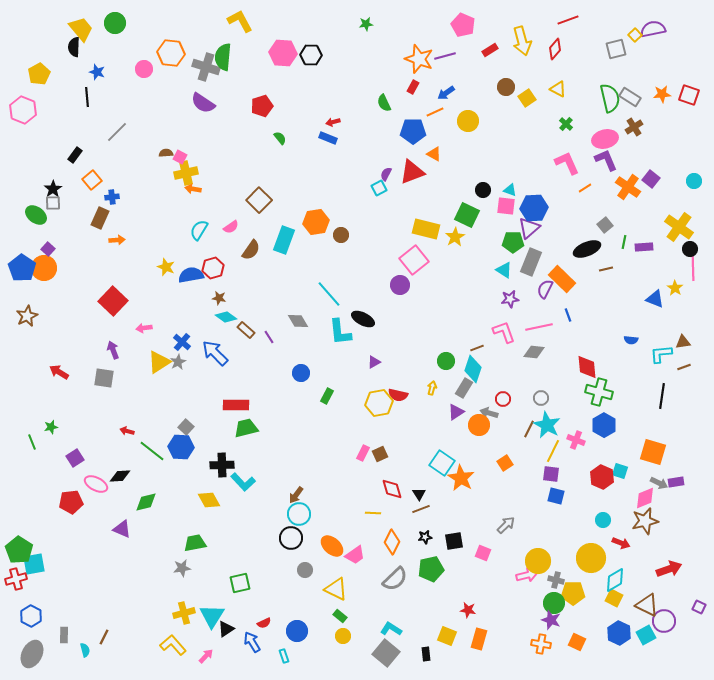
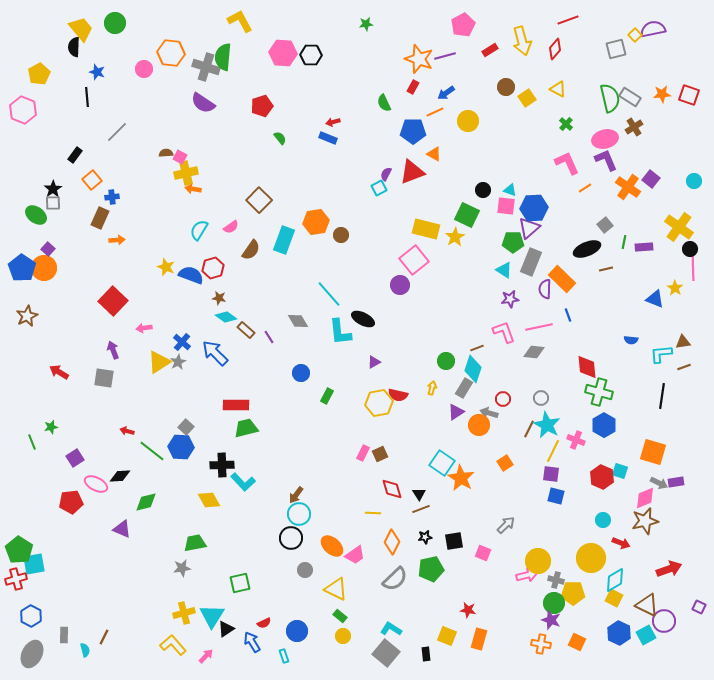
pink pentagon at (463, 25): rotated 20 degrees clockwise
blue semicircle at (191, 275): rotated 30 degrees clockwise
purple semicircle at (545, 289): rotated 24 degrees counterclockwise
